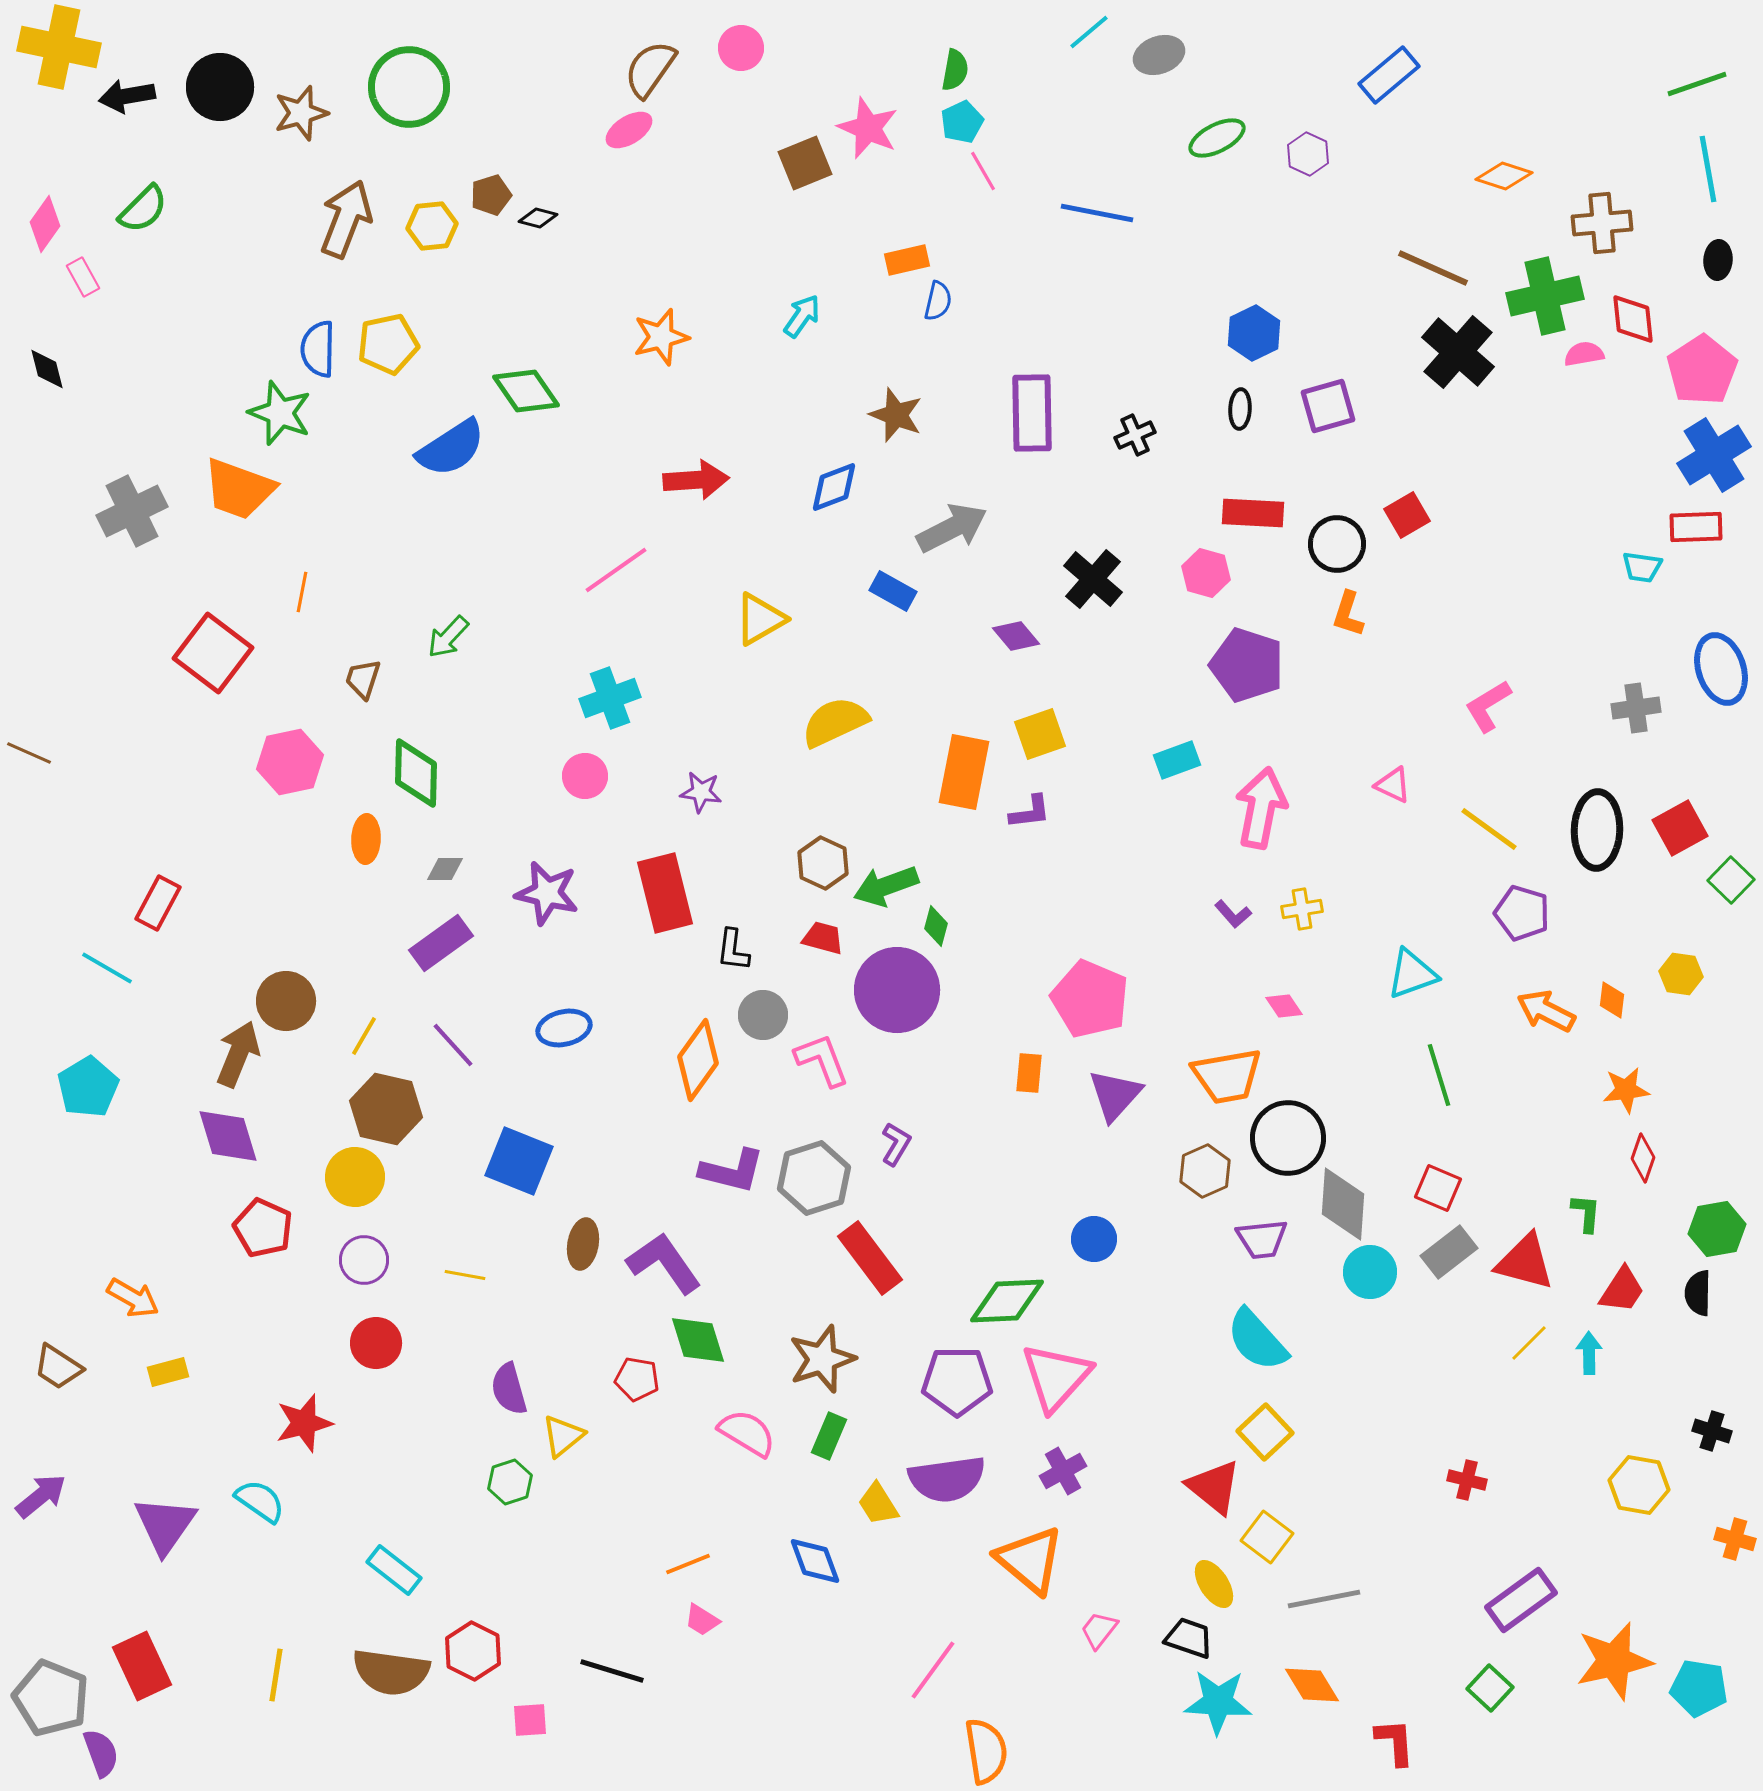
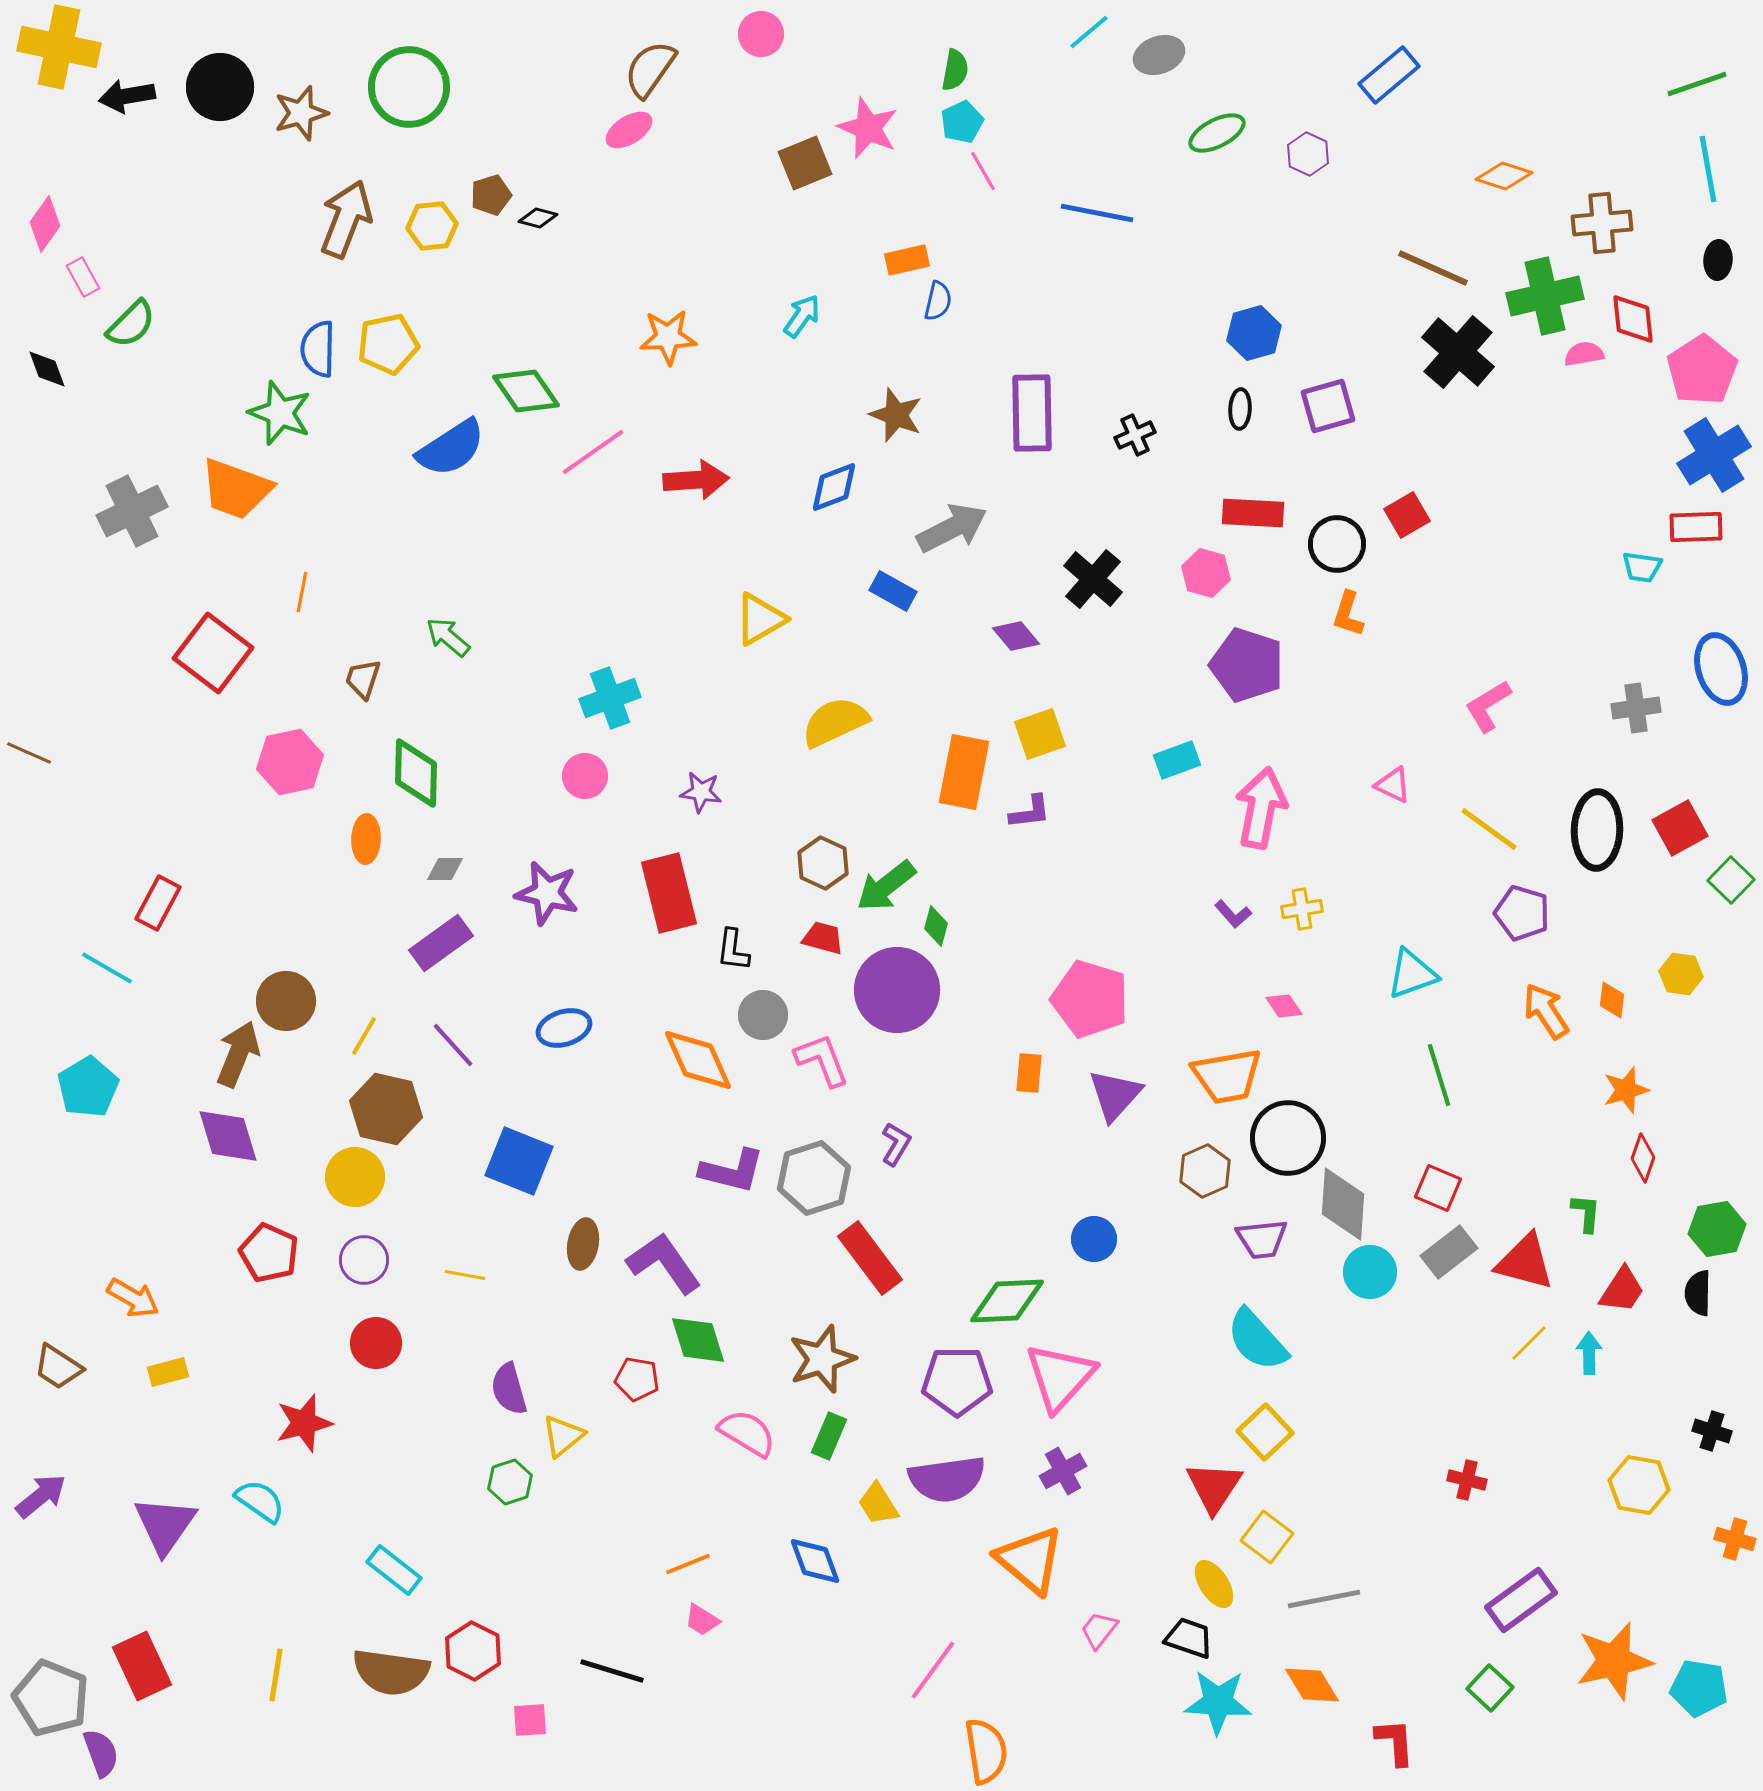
pink circle at (741, 48): moved 20 px right, 14 px up
green ellipse at (1217, 138): moved 5 px up
green semicircle at (143, 209): moved 12 px left, 115 px down
blue hexagon at (1254, 333): rotated 10 degrees clockwise
orange star at (661, 337): moved 7 px right; rotated 12 degrees clockwise
black diamond at (47, 369): rotated 6 degrees counterclockwise
orange trapezoid at (239, 489): moved 3 px left
pink line at (616, 570): moved 23 px left, 118 px up
green arrow at (448, 637): rotated 87 degrees clockwise
green arrow at (886, 886): rotated 18 degrees counterclockwise
red rectangle at (665, 893): moved 4 px right
pink pentagon at (1090, 999): rotated 6 degrees counterclockwise
orange arrow at (1546, 1011): rotated 30 degrees clockwise
blue ellipse at (564, 1028): rotated 4 degrees counterclockwise
orange diamond at (698, 1060): rotated 60 degrees counterclockwise
orange star at (1626, 1090): rotated 9 degrees counterclockwise
red pentagon at (263, 1228): moved 6 px right, 25 px down
pink triangle at (1056, 1377): moved 4 px right
red triangle at (1214, 1487): rotated 24 degrees clockwise
